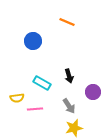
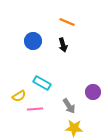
black arrow: moved 6 px left, 31 px up
yellow semicircle: moved 2 px right, 2 px up; rotated 24 degrees counterclockwise
yellow star: rotated 18 degrees clockwise
